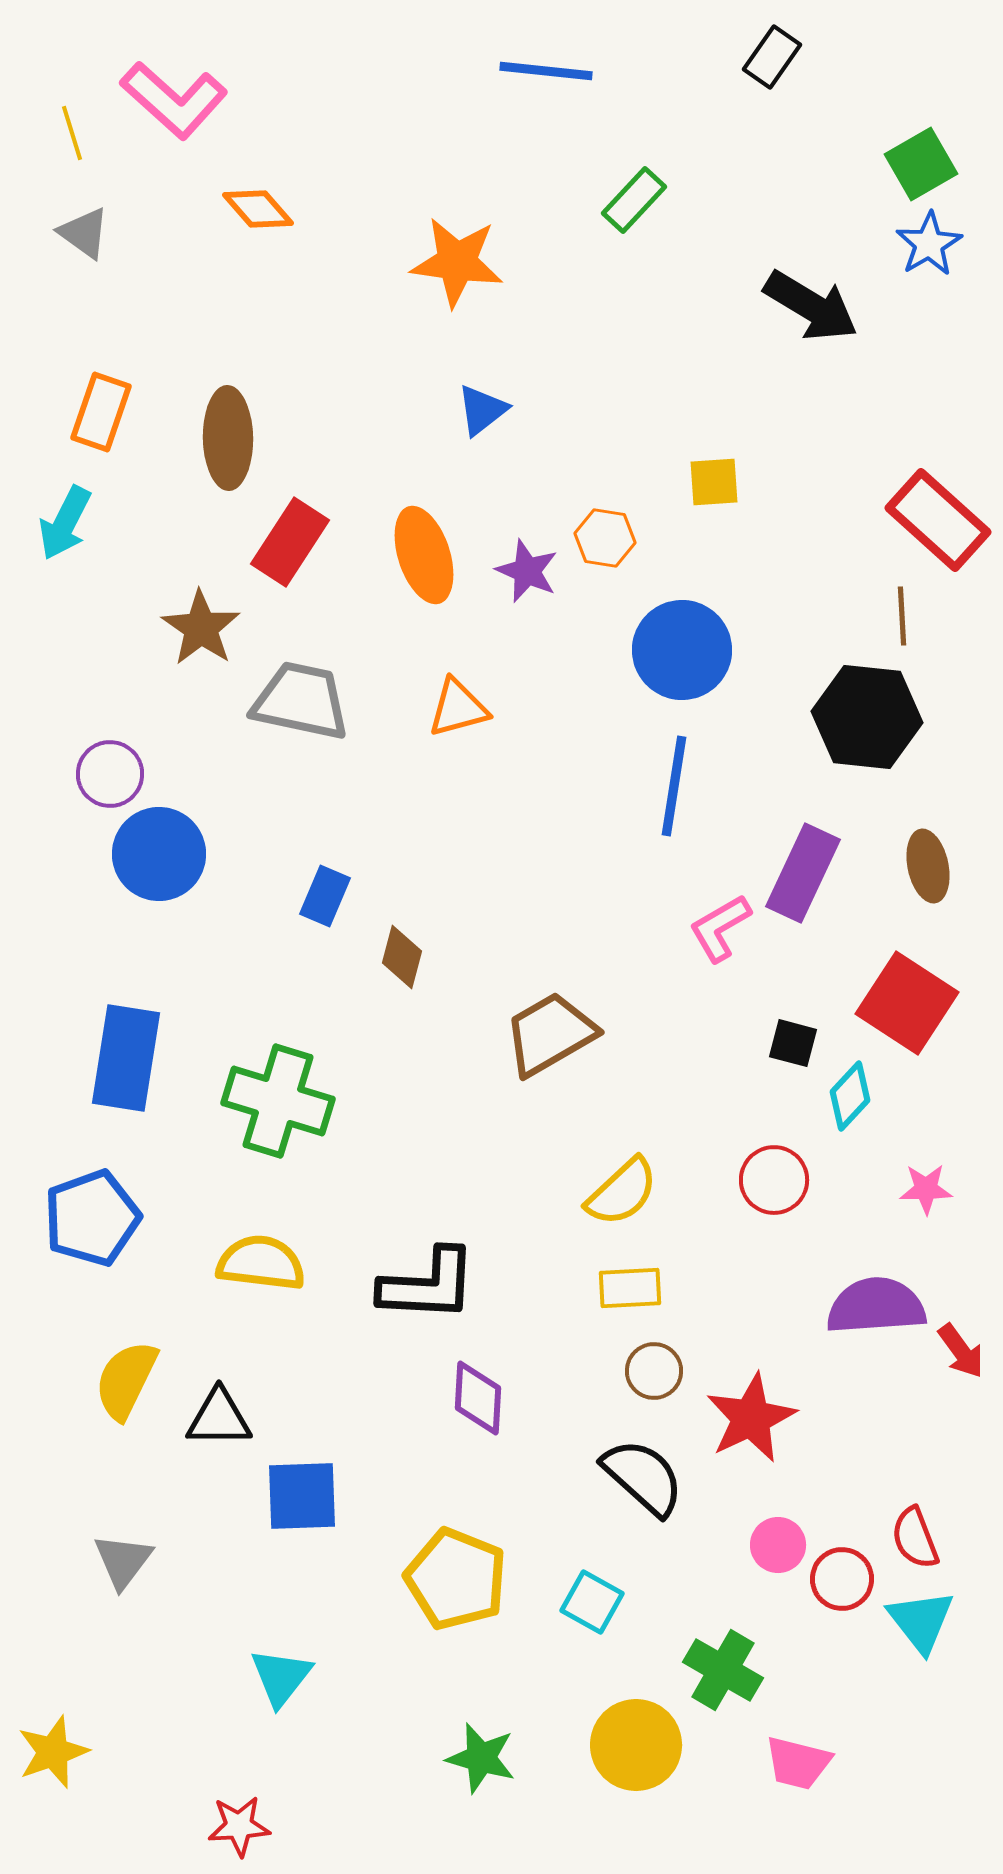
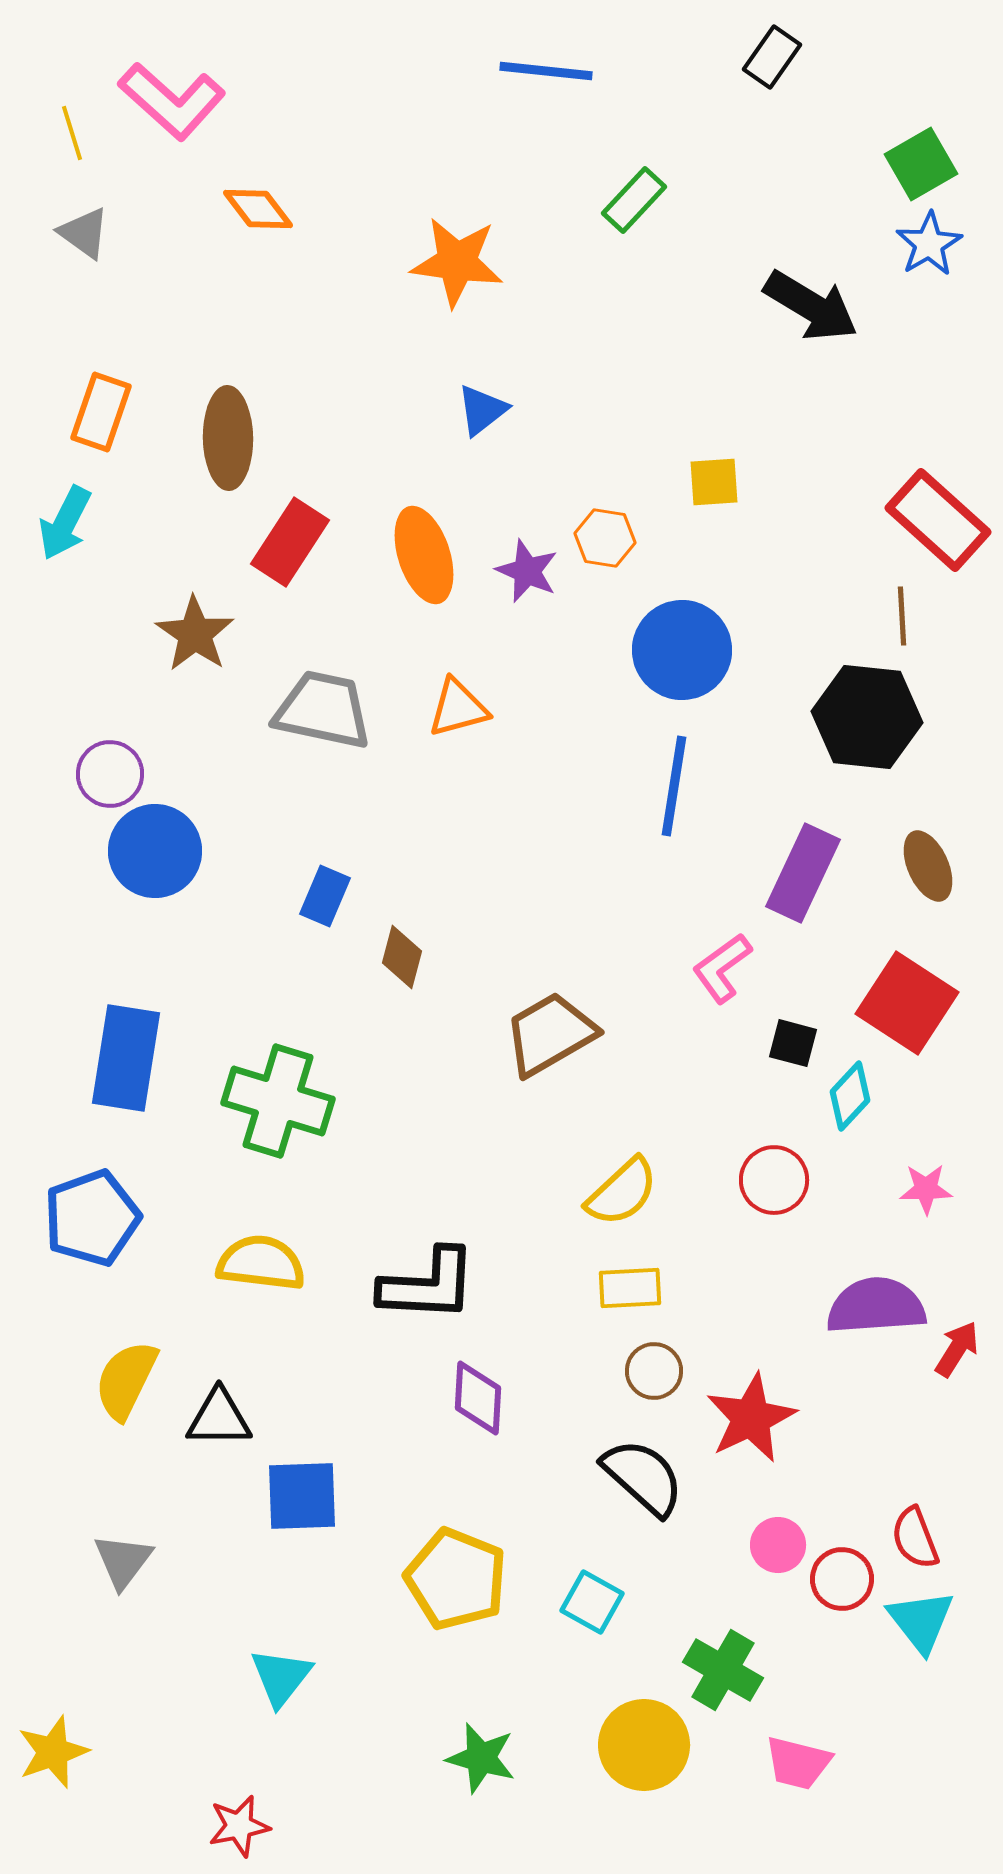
pink L-shape at (174, 100): moved 2 px left, 1 px down
orange diamond at (258, 209): rotated 4 degrees clockwise
brown star at (201, 628): moved 6 px left, 6 px down
gray trapezoid at (301, 701): moved 22 px right, 9 px down
blue circle at (159, 854): moved 4 px left, 3 px up
brown ellipse at (928, 866): rotated 12 degrees counterclockwise
pink L-shape at (720, 928): moved 2 px right, 40 px down; rotated 6 degrees counterclockwise
red arrow at (961, 1351): moved 4 px left, 2 px up; rotated 112 degrees counterclockwise
yellow circle at (636, 1745): moved 8 px right
red star at (239, 1826): rotated 8 degrees counterclockwise
